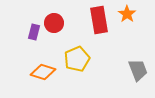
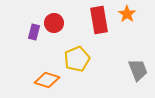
orange diamond: moved 4 px right, 8 px down
